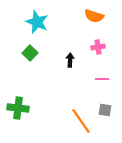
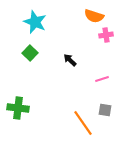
cyan star: moved 2 px left
pink cross: moved 8 px right, 12 px up
black arrow: rotated 48 degrees counterclockwise
pink line: rotated 16 degrees counterclockwise
orange line: moved 2 px right, 2 px down
